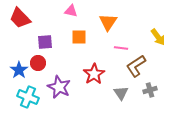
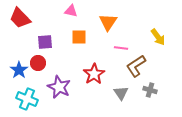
gray cross: rotated 32 degrees clockwise
cyan cross: moved 1 px left, 2 px down
